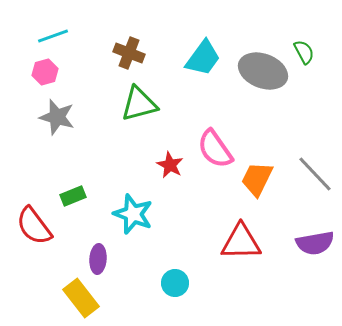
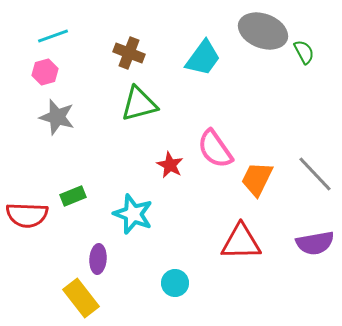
gray ellipse: moved 40 px up
red semicircle: moved 7 px left, 11 px up; rotated 51 degrees counterclockwise
